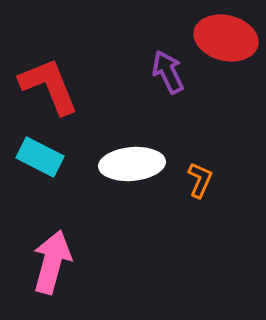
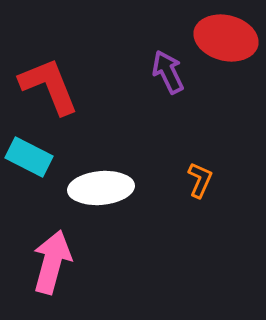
cyan rectangle: moved 11 px left
white ellipse: moved 31 px left, 24 px down
